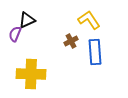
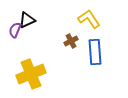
yellow L-shape: moved 1 px up
purple semicircle: moved 4 px up
yellow cross: rotated 24 degrees counterclockwise
